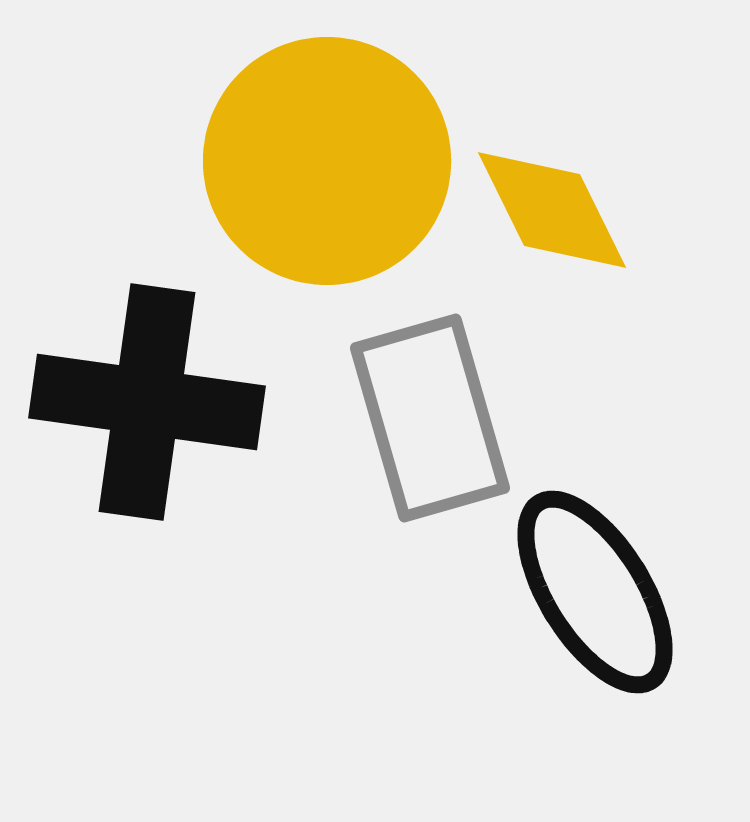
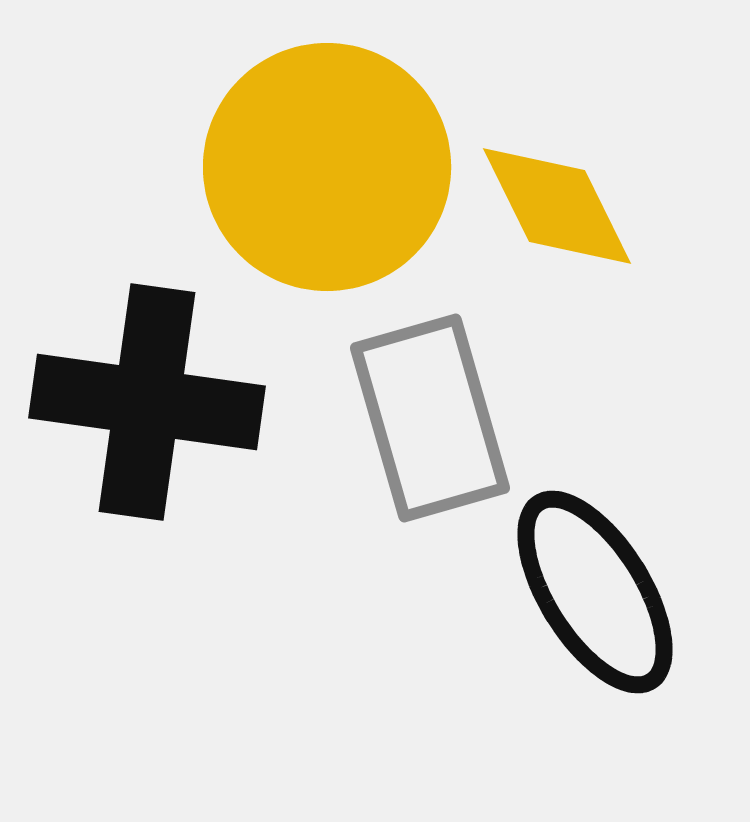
yellow circle: moved 6 px down
yellow diamond: moved 5 px right, 4 px up
